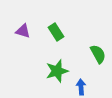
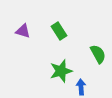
green rectangle: moved 3 px right, 1 px up
green star: moved 4 px right
